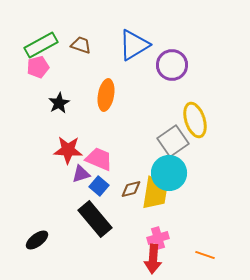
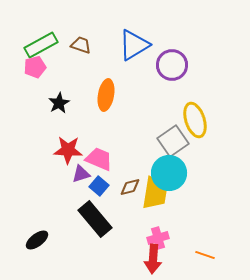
pink pentagon: moved 3 px left
brown diamond: moved 1 px left, 2 px up
